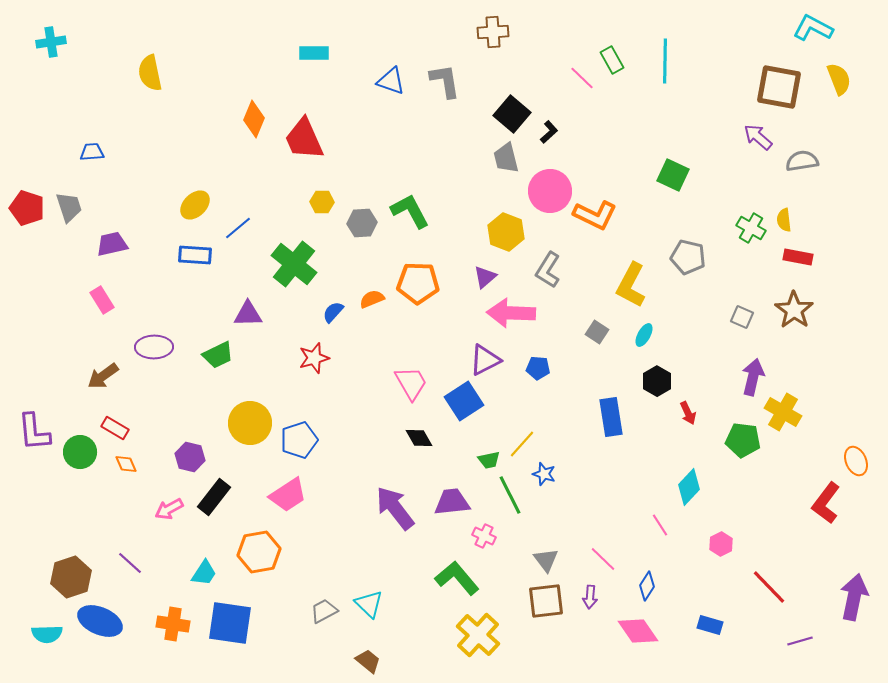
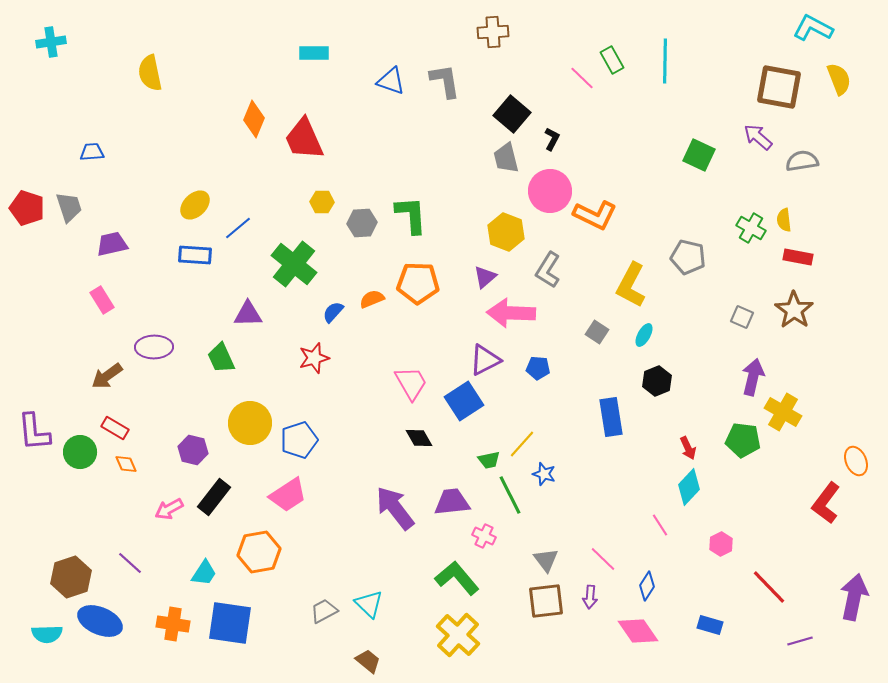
black L-shape at (549, 132): moved 3 px right, 7 px down; rotated 20 degrees counterclockwise
green square at (673, 175): moved 26 px right, 20 px up
green L-shape at (410, 211): moved 1 px right, 4 px down; rotated 24 degrees clockwise
green trapezoid at (218, 355): moved 3 px right, 3 px down; rotated 92 degrees clockwise
brown arrow at (103, 376): moved 4 px right
black hexagon at (657, 381): rotated 8 degrees clockwise
red arrow at (688, 413): moved 35 px down
purple hexagon at (190, 457): moved 3 px right, 7 px up
yellow cross at (478, 635): moved 20 px left
